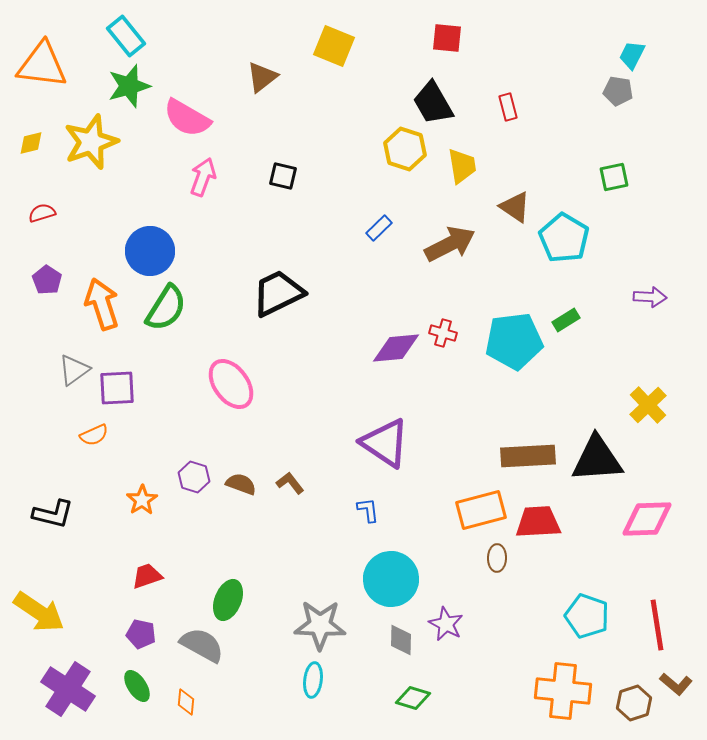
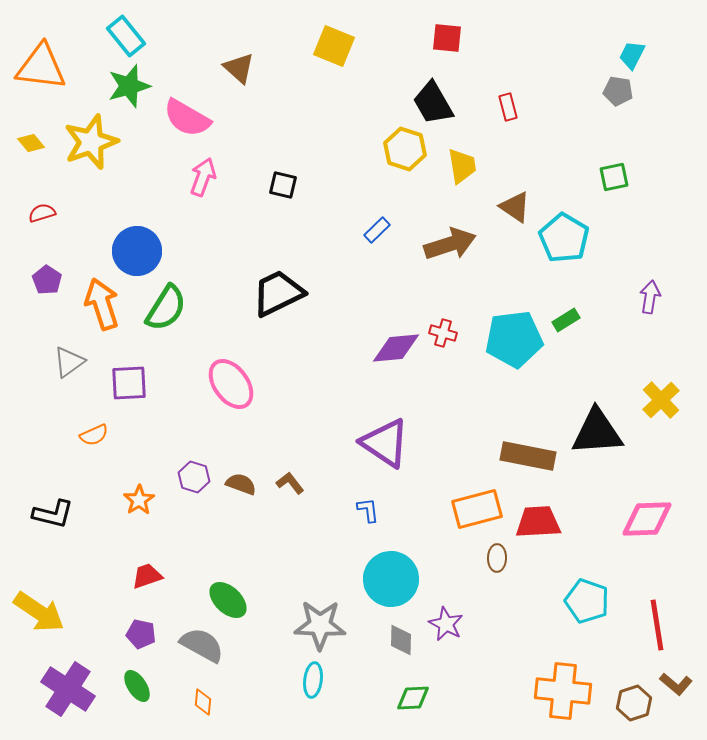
orange triangle at (42, 65): moved 1 px left, 2 px down
brown triangle at (262, 77): moved 23 px left, 9 px up; rotated 40 degrees counterclockwise
yellow diamond at (31, 143): rotated 64 degrees clockwise
black square at (283, 176): moved 9 px down
blue rectangle at (379, 228): moved 2 px left, 2 px down
brown arrow at (450, 244): rotated 9 degrees clockwise
blue circle at (150, 251): moved 13 px left
purple arrow at (650, 297): rotated 84 degrees counterclockwise
cyan pentagon at (514, 341): moved 2 px up
gray triangle at (74, 370): moved 5 px left, 8 px up
purple square at (117, 388): moved 12 px right, 5 px up
yellow cross at (648, 405): moved 13 px right, 5 px up
brown rectangle at (528, 456): rotated 14 degrees clockwise
black triangle at (597, 459): moved 27 px up
orange star at (142, 500): moved 3 px left
orange rectangle at (481, 510): moved 4 px left, 1 px up
green ellipse at (228, 600): rotated 69 degrees counterclockwise
cyan pentagon at (587, 616): moved 15 px up
green diamond at (413, 698): rotated 20 degrees counterclockwise
orange diamond at (186, 702): moved 17 px right
